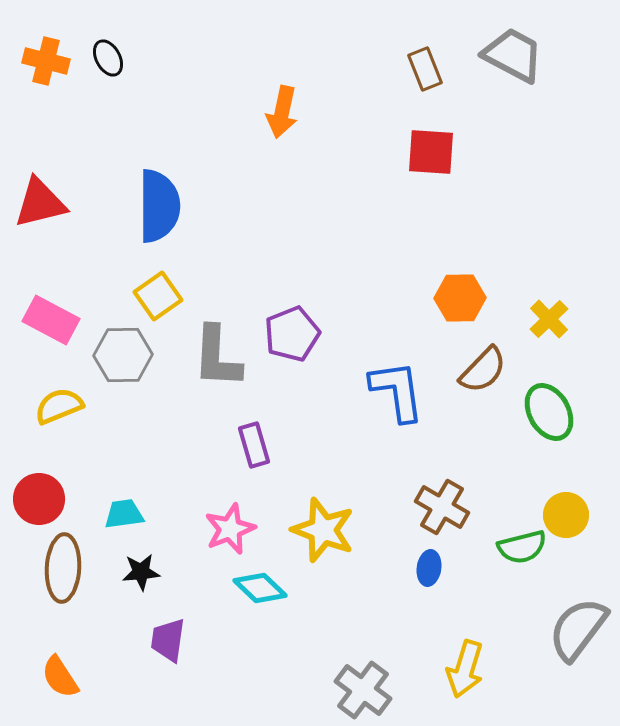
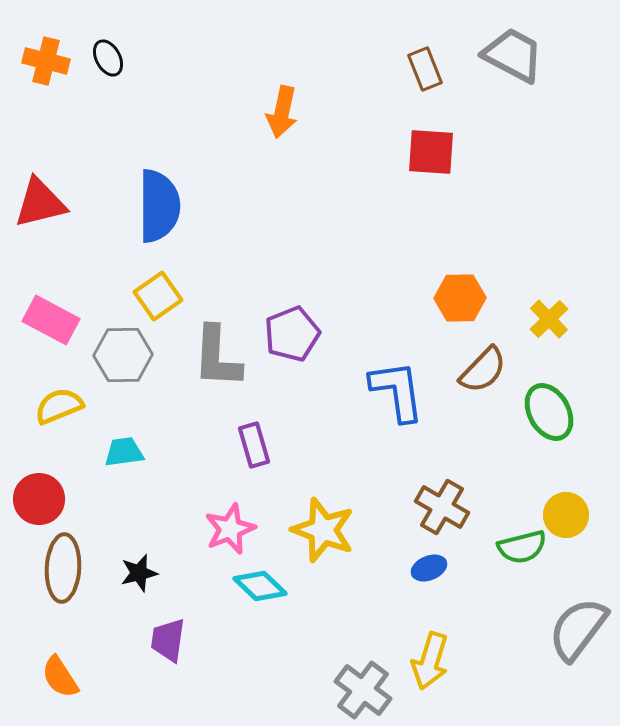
cyan trapezoid: moved 62 px up
blue ellipse: rotated 60 degrees clockwise
black star: moved 2 px left, 1 px down; rotated 9 degrees counterclockwise
cyan diamond: moved 2 px up
yellow arrow: moved 35 px left, 8 px up
